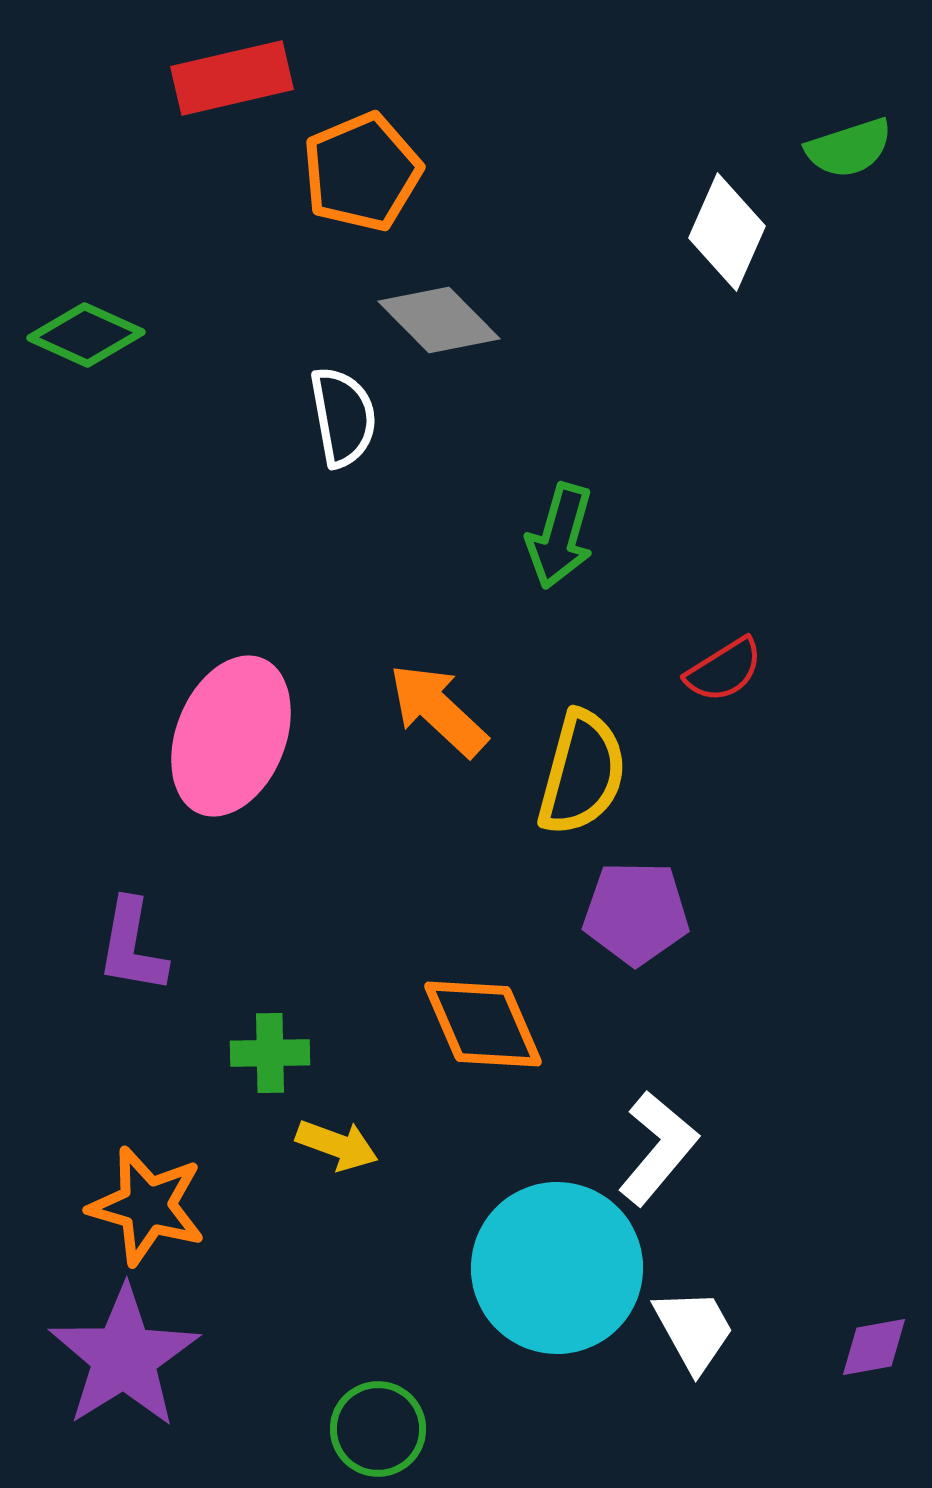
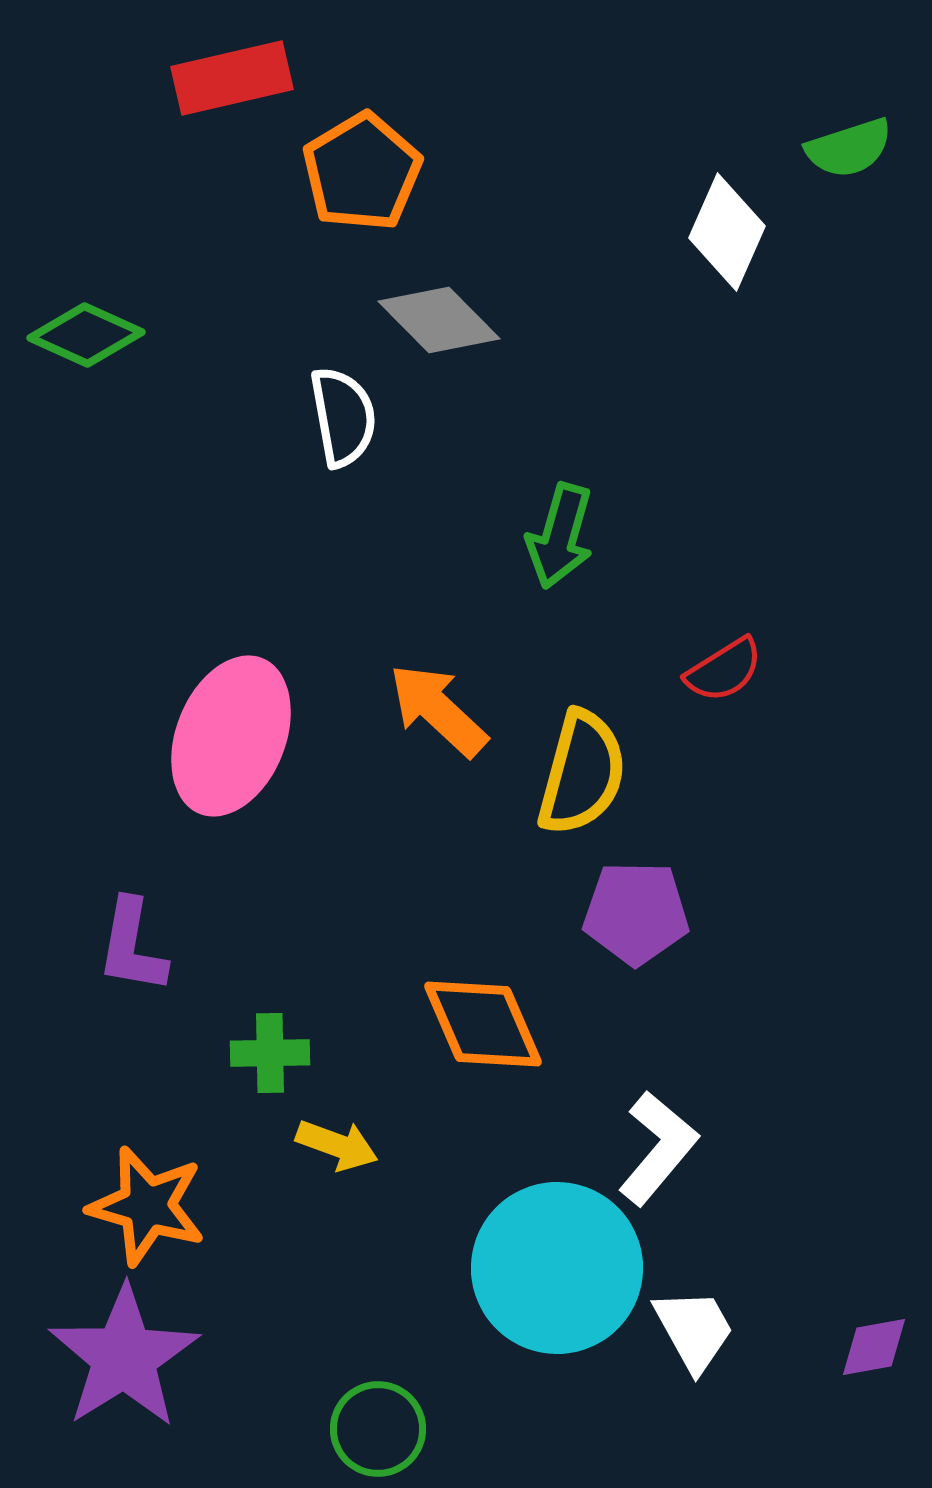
orange pentagon: rotated 8 degrees counterclockwise
